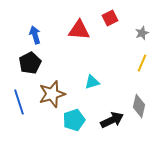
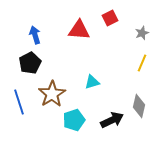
brown star: rotated 16 degrees counterclockwise
